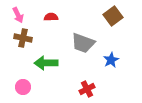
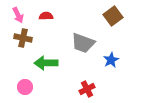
red semicircle: moved 5 px left, 1 px up
pink circle: moved 2 px right
